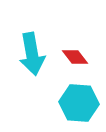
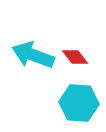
cyan arrow: moved 1 px right, 1 px down; rotated 120 degrees clockwise
